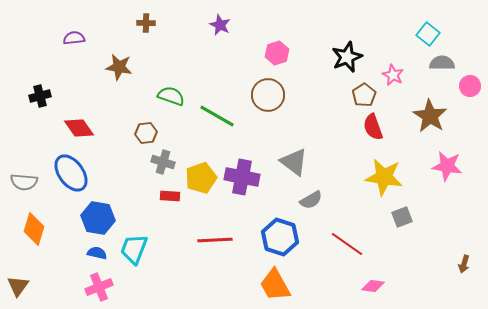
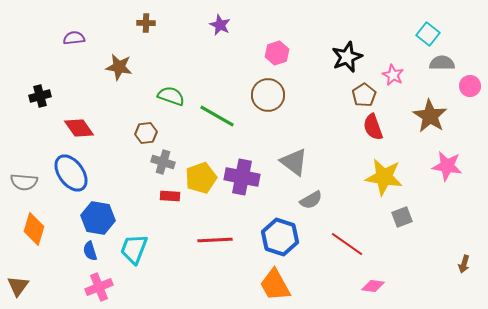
blue semicircle at (97, 253): moved 7 px left, 2 px up; rotated 120 degrees counterclockwise
